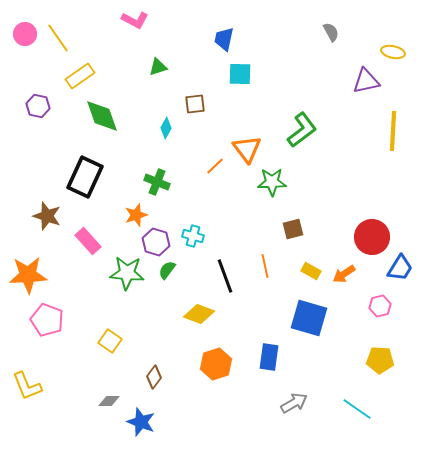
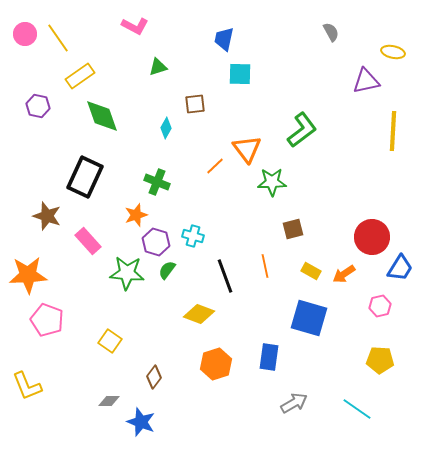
pink L-shape at (135, 20): moved 6 px down
